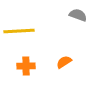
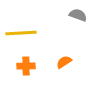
yellow line: moved 2 px right, 2 px down
